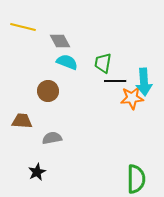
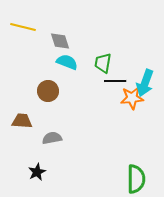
gray diamond: rotated 10 degrees clockwise
cyan arrow: moved 1 px right, 1 px down; rotated 24 degrees clockwise
